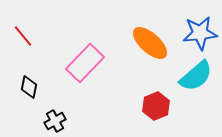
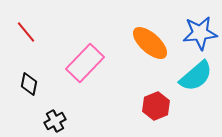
red line: moved 3 px right, 4 px up
black diamond: moved 3 px up
